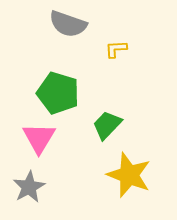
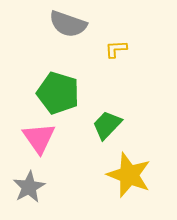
pink triangle: rotated 6 degrees counterclockwise
